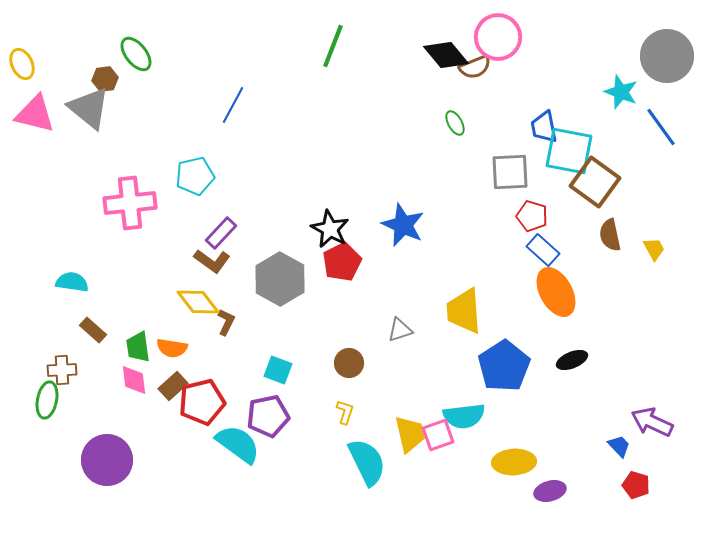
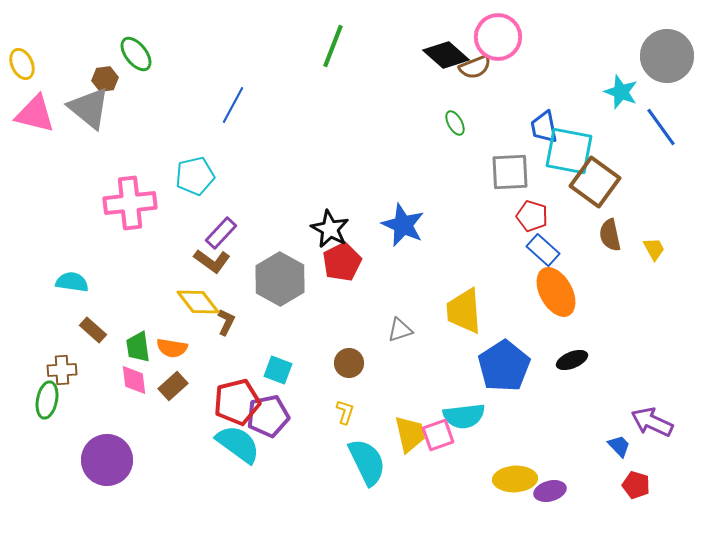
black diamond at (446, 55): rotated 9 degrees counterclockwise
red pentagon at (202, 402): moved 35 px right
yellow ellipse at (514, 462): moved 1 px right, 17 px down
